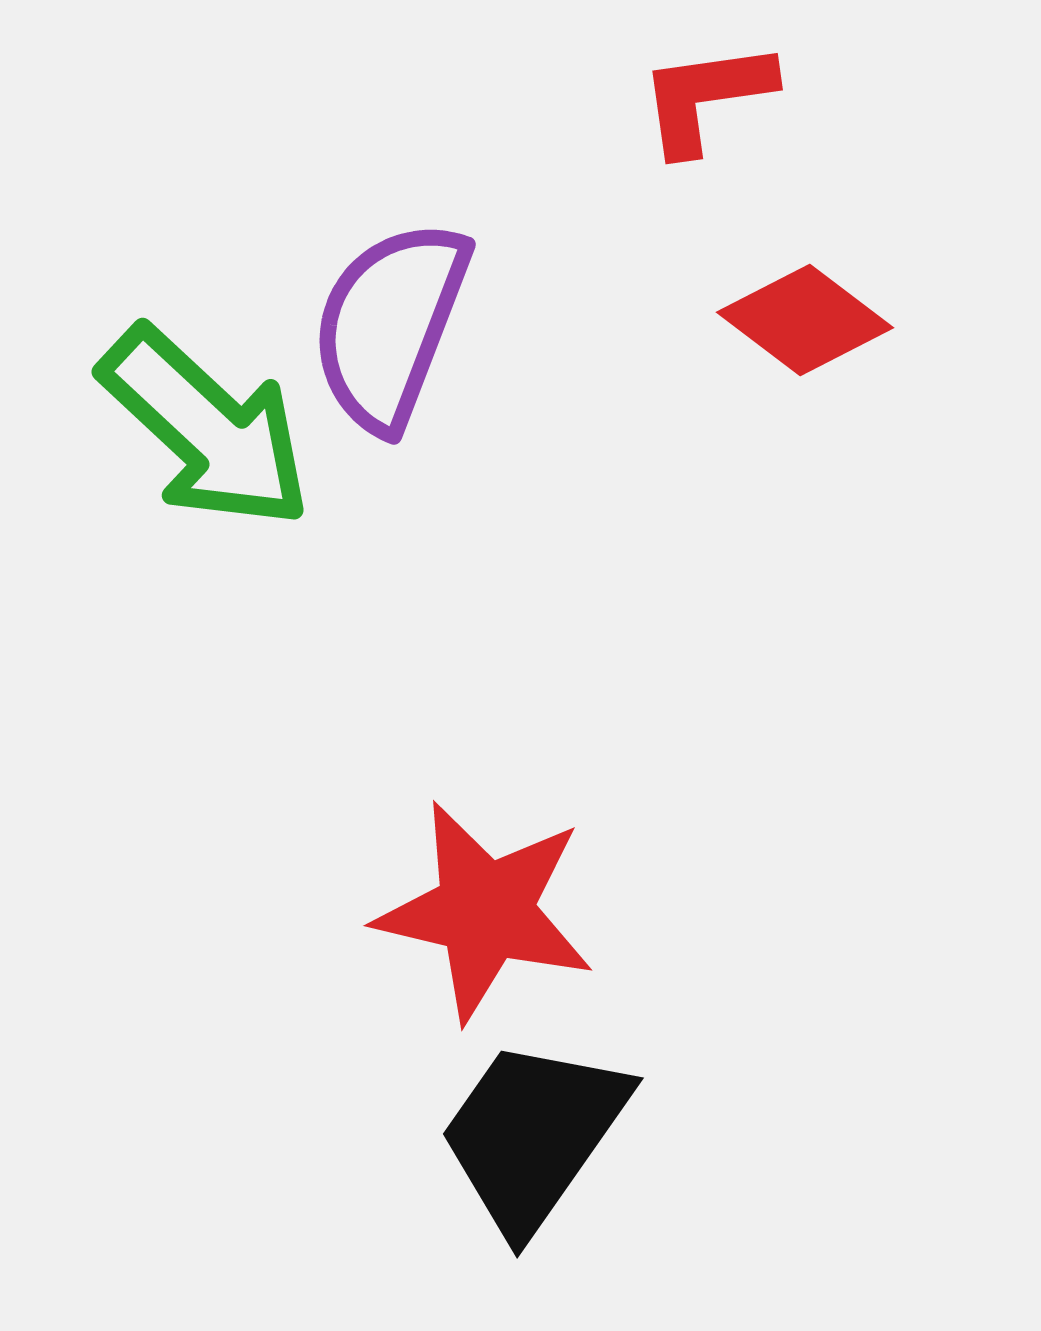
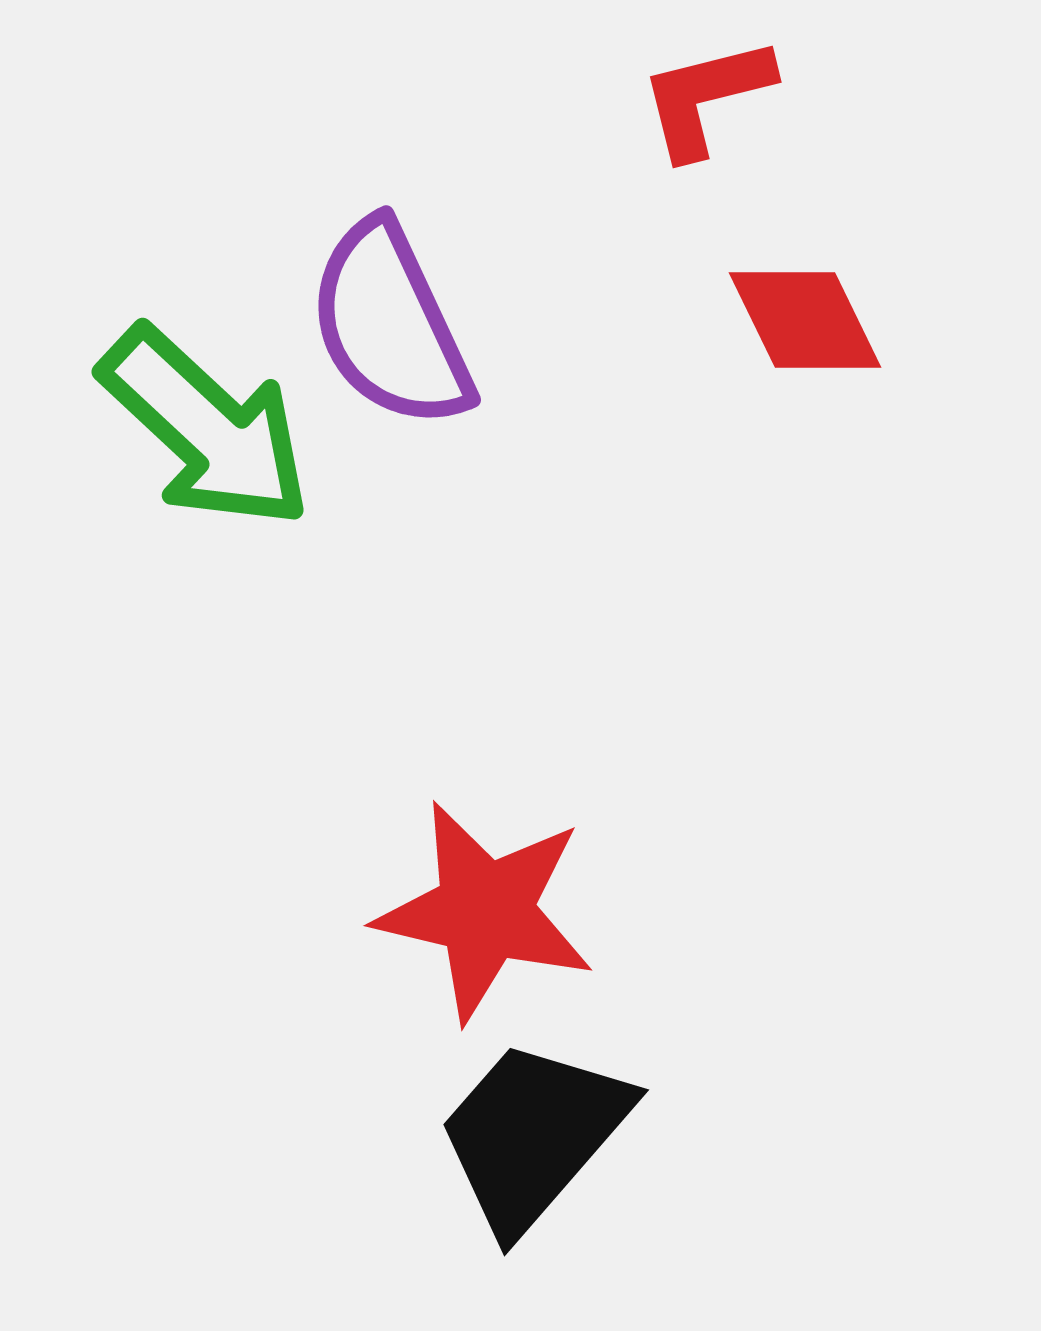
red L-shape: rotated 6 degrees counterclockwise
red diamond: rotated 27 degrees clockwise
purple semicircle: rotated 46 degrees counterclockwise
black trapezoid: rotated 6 degrees clockwise
